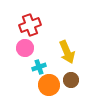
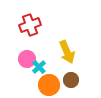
pink circle: moved 2 px right, 11 px down
cyan cross: rotated 24 degrees counterclockwise
